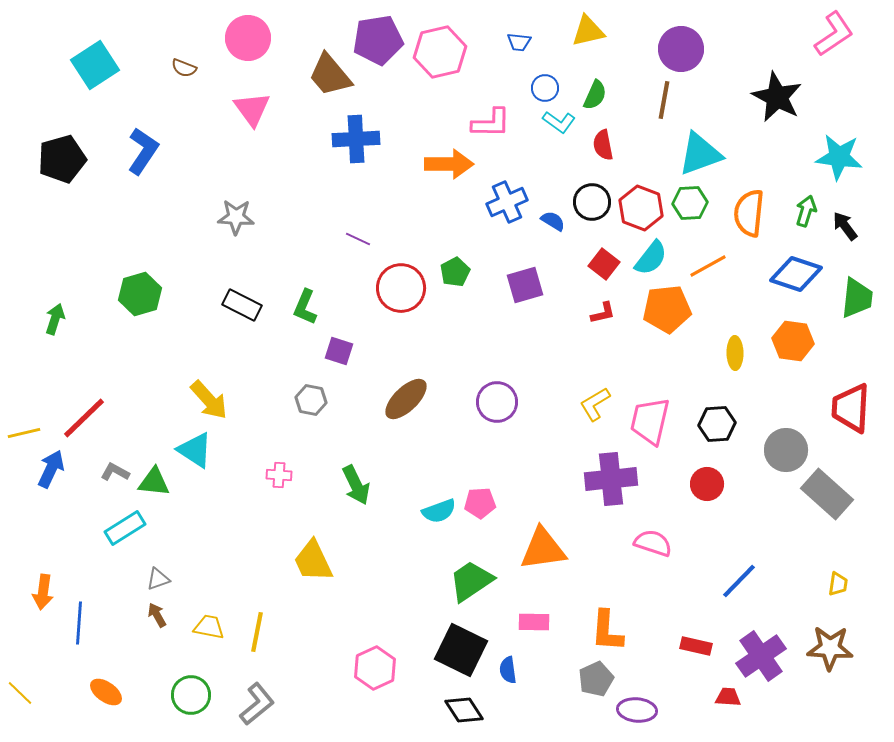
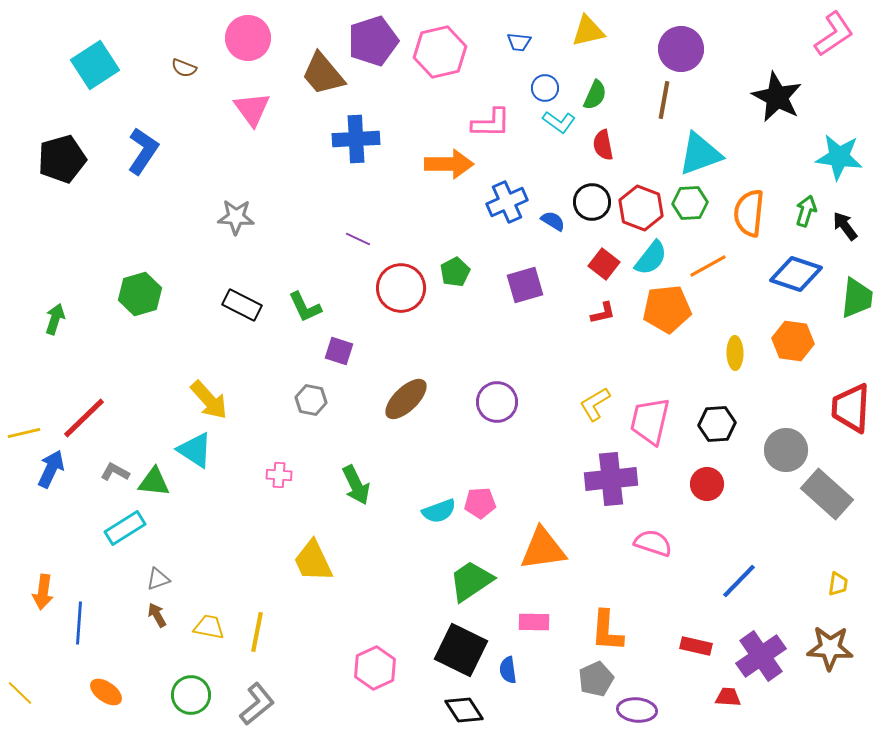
purple pentagon at (378, 40): moved 5 px left, 1 px down; rotated 9 degrees counterclockwise
brown trapezoid at (330, 75): moved 7 px left, 1 px up
green L-shape at (305, 307): rotated 48 degrees counterclockwise
